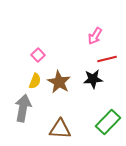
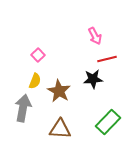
pink arrow: rotated 60 degrees counterclockwise
brown star: moved 9 px down
